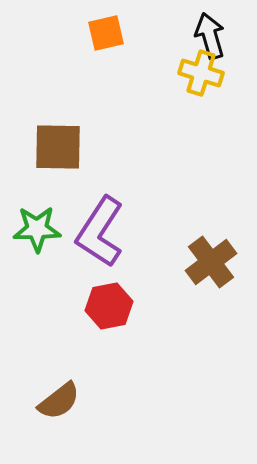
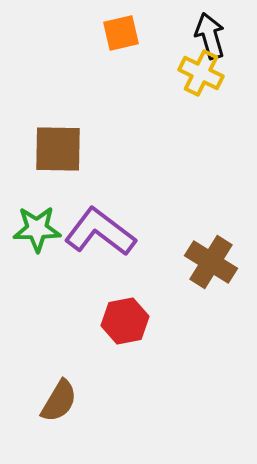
orange square: moved 15 px right
yellow cross: rotated 9 degrees clockwise
brown square: moved 2 px down
purple L-shape: rotated 94 degrees clockwise
brown cross: rotated 21 degrees counterclockwise
red hexagon: moved 16 px right, 15 px down
brown semicircle: rotated 21 degrees counterclockwise
